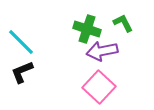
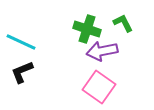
cyan line: rotated 20 degrees counterclockwise
pink square: rotated 8 degrees counterclockwise
